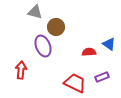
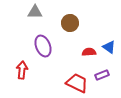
gray triangle: rotated 14 degrees counterclockwise
brown circle: moved 14 px right, 4 px up
blue triangle: moved 3 px down
red arrow: moved 1 px right
purple rectangle: moved 2 px up
red trapezoid: moved 2 px right
